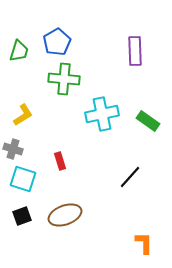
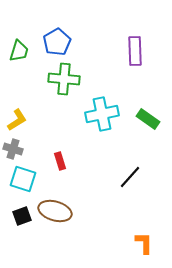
yellow L-shape: moved 6 px left, 5 px down
green rectangle: moved 2 px up
brown ellipse: moved 10 px left, 4 px up; rotated 36 degrees clockwise
